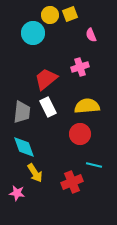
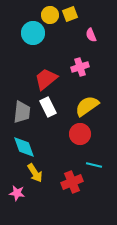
yellow semicircle: rotated 30 degrees counterclockwise
